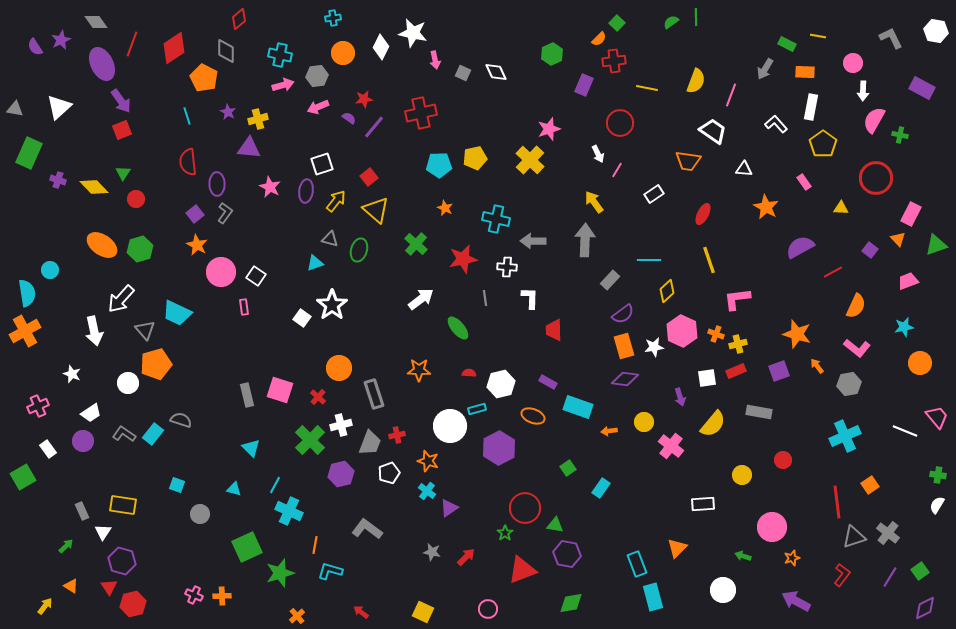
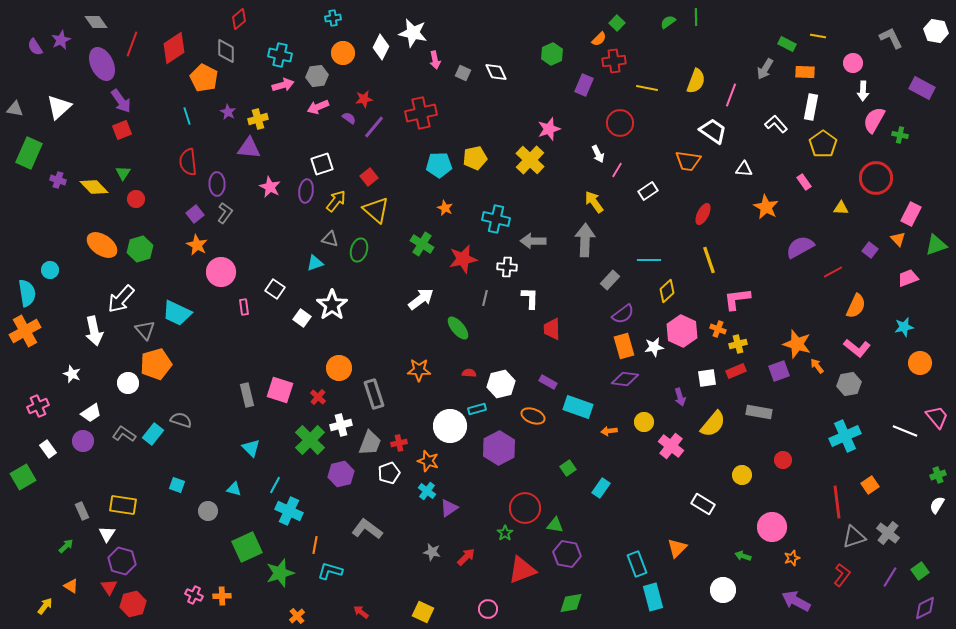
green semicircle at (671, 22): moved 3 px left
white rectangle at (654, 194): moved 6 px left, 3 px up
green cross at (416, 244): moved 6 px right; rotated 10 degrees counterclockwise
white square at (256, 276): moved 19 px right, 13 px down
pink trapezoid at (908, 281): moved 3 px up
gray line at (485, 298): rotated 21 degrees clockwise
red trapezoid at (554, 330): moved 2 px left, 1 px up
orange cross at (716, 334): moved 2 px right, 5 px up
orange star at (797, 334): moved 10 px down
red cross at (397, 435): moved 2 px right, 8 px down
green cross at (938, 475): rotated 28 degrees counterclockwise
white rectangle at (703, 504): rotated 35 degrees clockwise
gray circle at (200, 514): moved 8 px right, 3 px up
white triangle at (103, 532): moved 4 px right, 2 px down
